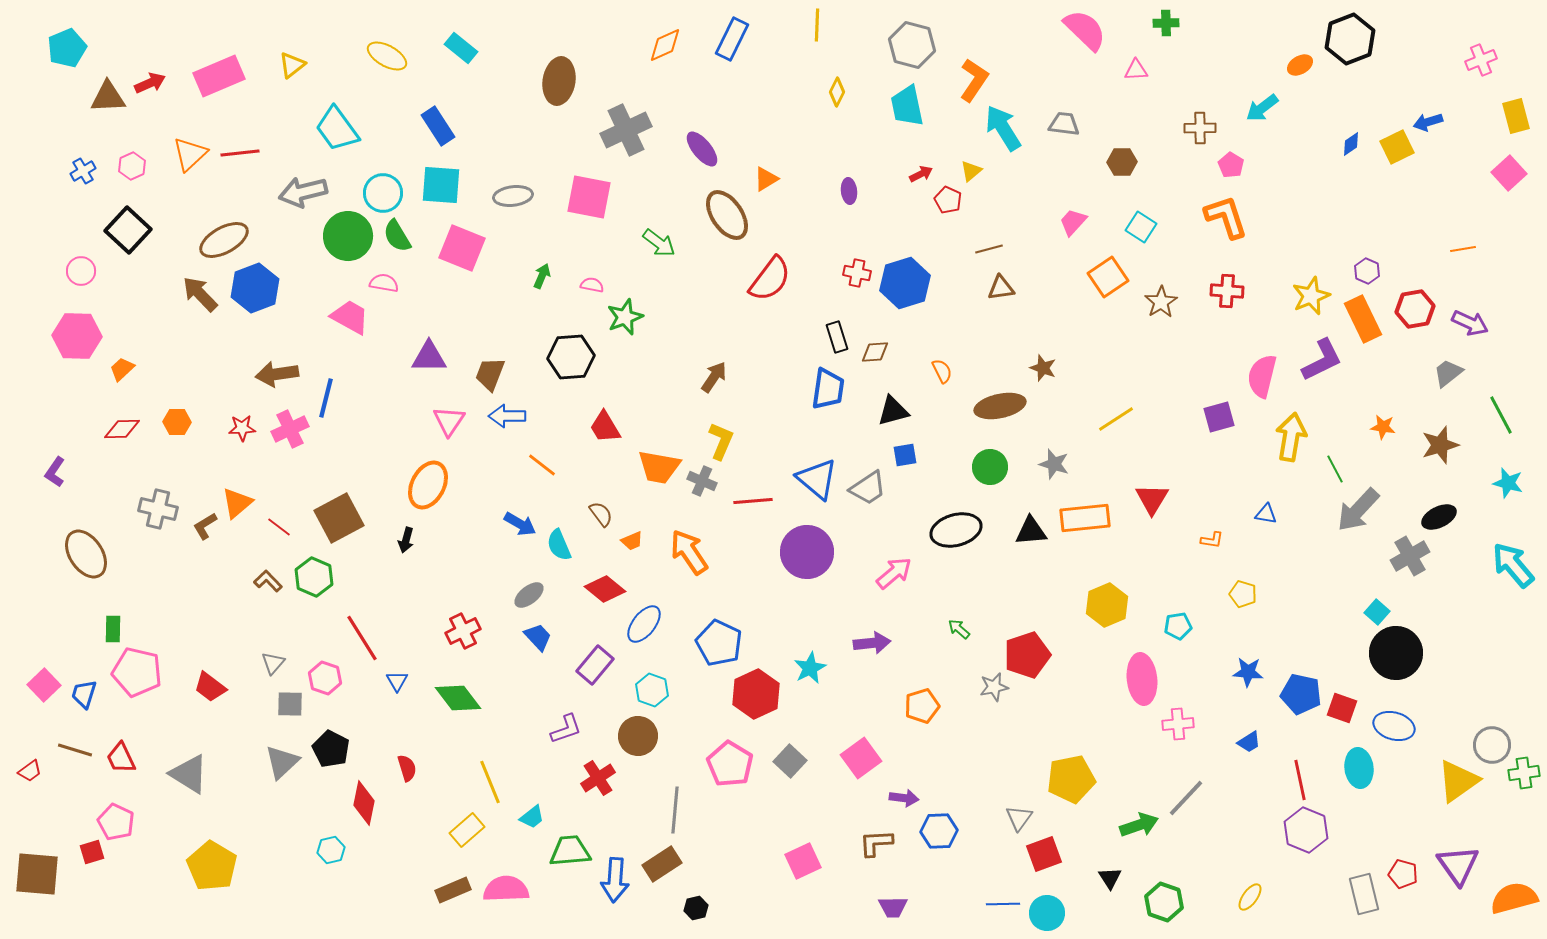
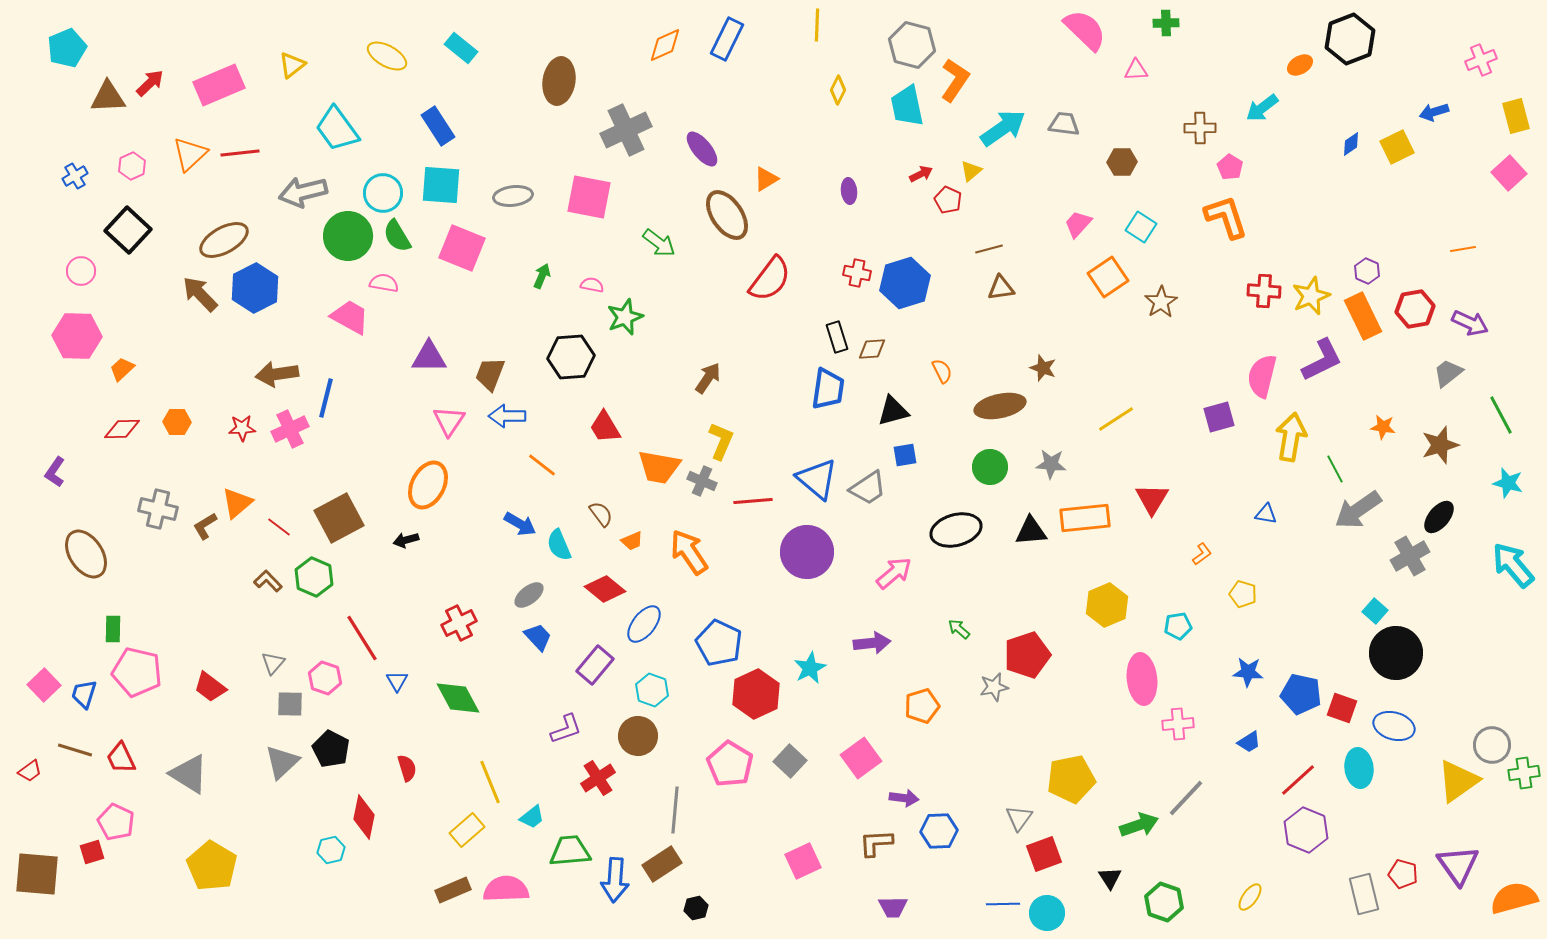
blue rectangle at (732, 39): moved 5 px left
pink rectangle at (219, 76): moved 9 px down
orange L-shape at (974, 80): moved 19 px left
red arrow at (150, 83): rotated 20 degrees counterclockwise
yellow diamond at (837, 92): moved 1 px right, 2 px up
blue arrow at (1428, 122): moved 6 px right, 10 px up
cyan arrow at (1003, 128): rotated 87 degrees clockwise
pink pentagon at (1231, 165): moved 1 px left, 2 px down
blue cross at (83, 171): moved 8 px left, 5 px down
pink trapezoid at (1073, 222): moved 5 px right, 2 px down
blue hexagon at (255, 288): rotated 6 degrees counterclockwise
red cross at (1227, 291): moved 37 px right
orange rectangle at (1363, 319): moved 3 px up
brown diamond at (875, 352): moved 3 px left, 3 px up
brown arrow at (714, 377): moved 6 px left, 1 px down
gray star at (1054, 464): moved 3 px left; rotated 12 degrees counterclockwise
gray arrow at (1358, 510): rotated 12 degrees clockwise
black ellipse at (1439, 517): rotated 24 degrees counterclockwise
black arrow at (406, 540): rotated 60 degrees clockwise
orange L-shape at (1212, 540): moved 10 px left, 14 px down; rotated 45 degrees counterclockwise
cyan square at (1377, 612): moved 2 px left, 1 px up
red cross at (463, 631): moved 4 px left, 8 px up
green diamond at (458, 698): rotated 9 degrees clockwise
red line at (1300, 780): moved 2 px left; rotated 60 degrees clockwise
red diamond at (364, 803): moved 14 px down
